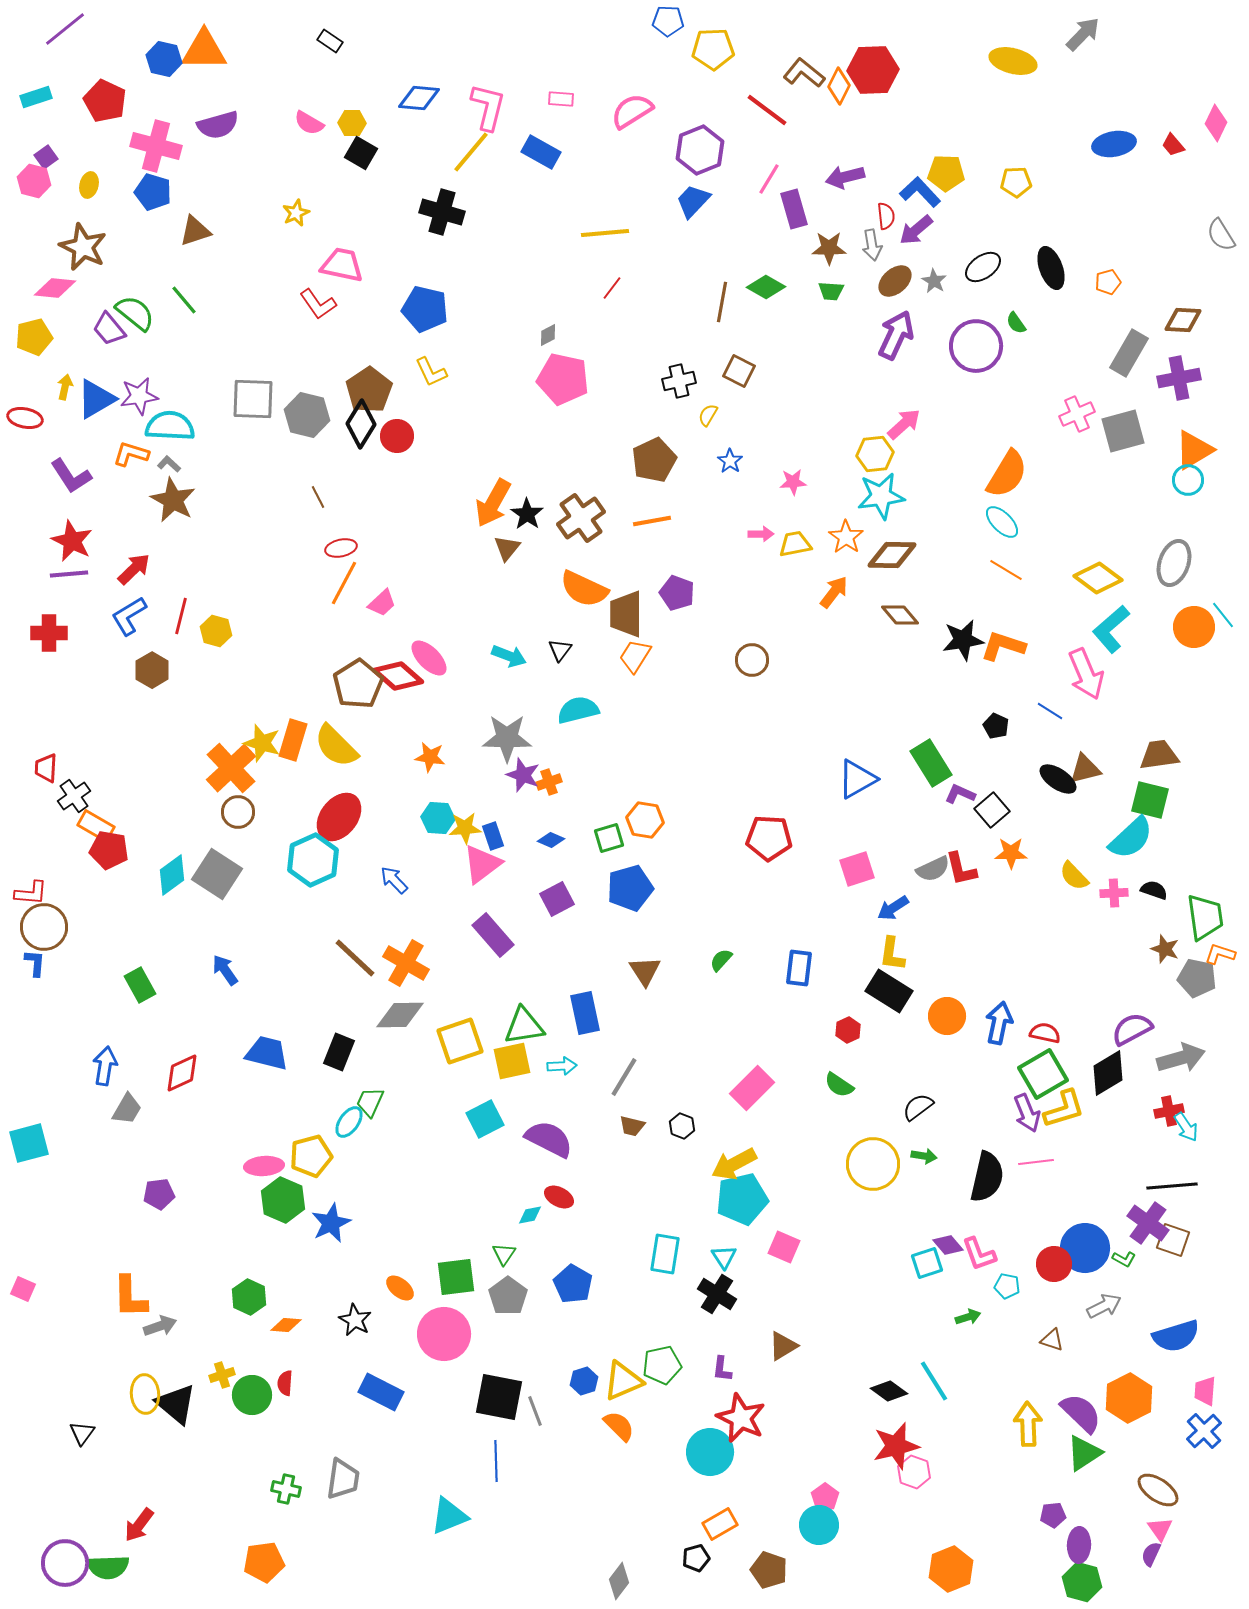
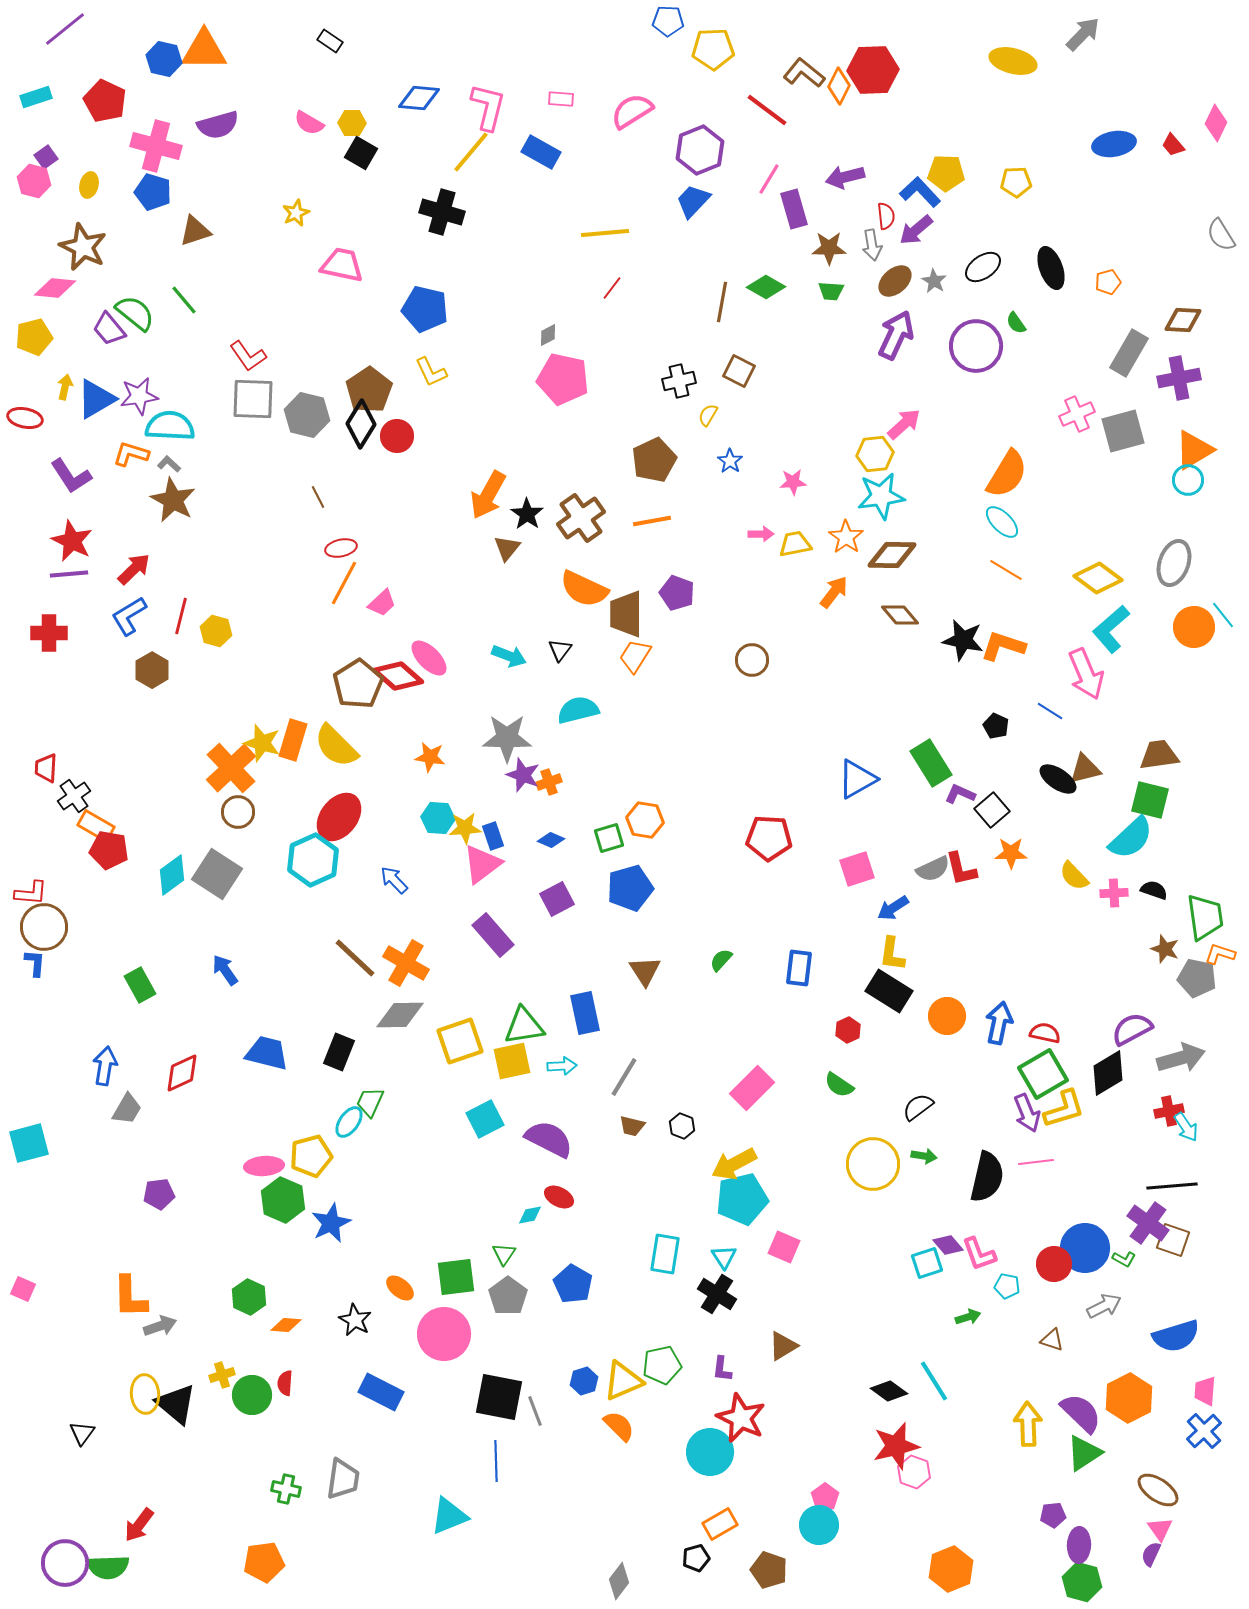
red L-shape at (318, 304): moved 70 px left, 52 px down
orange arrow at (493, 503): moved 5 px left, 8 px up
black star at (963, 640): rotated 21 degrees clockwise
